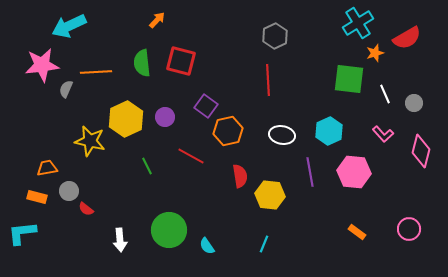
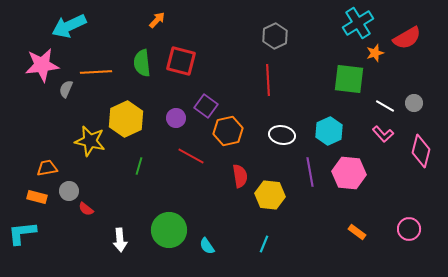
white line at (385, 94): moved 12 px down; rotated 36 degrees counterclockwise
purple circle at (165, 117): moved 11 px right, 1 px down
green line at (147, 166): moved 8 px left; rotated 42 degrees clockwise
pink hexagon at (354, 172): moved 5 px left, 1 px down
